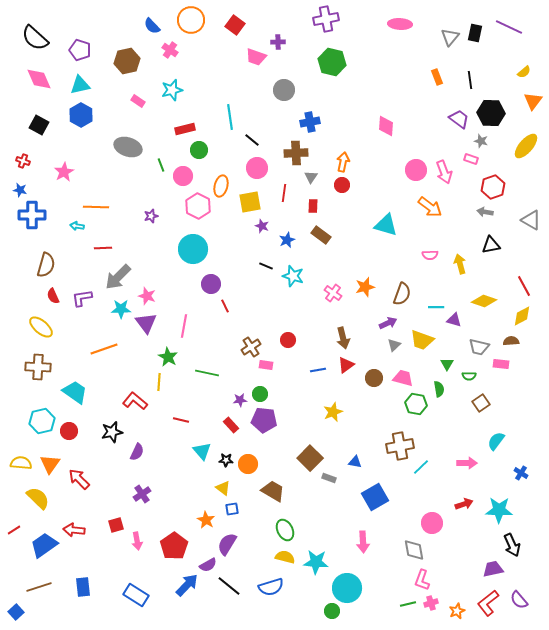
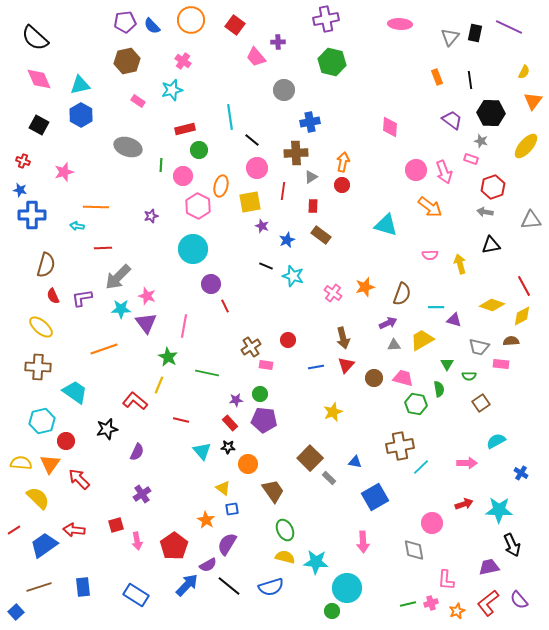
purple pentagon at (80, 50): moved 45 px right, 28 px up; rotated 25 degrees counterclockwise
pink cross at (170, 50): moved 13 px right, 11 px down
pink trapezoid at (256, 57): rotated 30 degrees clockwise
yellow semicircle at (524, 72): rotated 24 degrees counterclockwise
purple trapezoid at (459, 119): moved 7 px left, 1 px down
pink diamond at (386, 126): moved 4 px right, 1 px down
green line at (161, 165): rotated 24 degrees clockwise
pink star at (64, 172): rotated 12 degrees clockwise
gray triangle at (311, 177): rotated 24 degrees clockwise
red line at (284, 193): moved 1 px left, 2 px up
gray triangle at (531, 220): rotated 35 degrees counterclockwise
yellow diamond at (484, 301): moved 8 px right, 4 px down
yellow trapezoid at (422, 340): rotated 130 degrees clockwise
gray triangle at (394, 345): rotated 40 degrees clockwise
red triangle at (346, 365): rotated 12 degrees counterclockwise
blue line at (318, 370): moved 2 px left, 3 px up
yellow line at (159, 382): moved 3 px down; rotated 18 degrees clockwise
purple star at (240, 400): moved 4 px left
red rectangle at (231, 425): moved 1 px left, 2 px up
red circle at (69, 431): moved 3 px left, 10 px down
black star at (112, 432): moved 5 px left, 3 px up
cyan semicircle at (496, 441): rotated 24 degrees clockwise
black star at (226, 460): moved 2 px right, 13 px up
gray rectangle at (329, 478): rotated 24 degrees clockwise
brown trapezoid at (273, 491): rotated 25 degrees clockwise
purple trapezoid at (493, 569): moved 4 px left, 2 px up
pink L-shape at (422, 580): moved 24 px right; rotated 15 degrees counterclockwise
